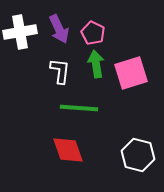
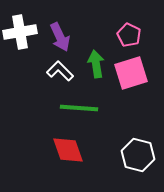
purple arrow: moved 1 px right, 8 px down
pink pentagon: moved 36 px right, 2 px down
white L-shape: rotated 52 degrees counterclockwise
